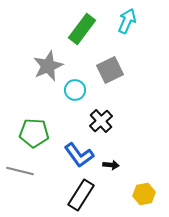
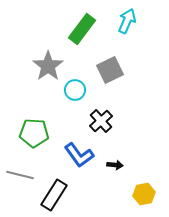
gray star: rotated 12 degrees counterclockwise
black arrow: moved 4 px right
gray line: moved 4 px down
black rectangle: moved 27 px left
